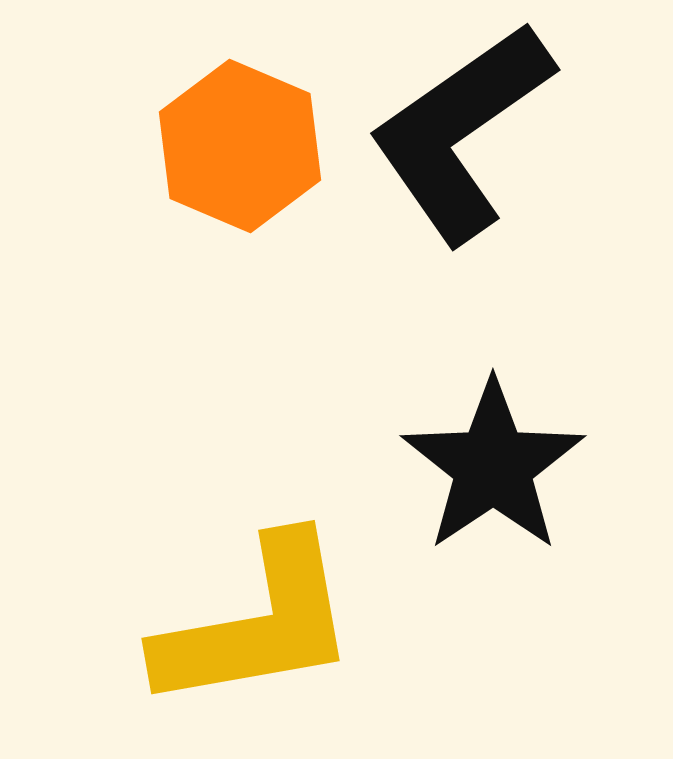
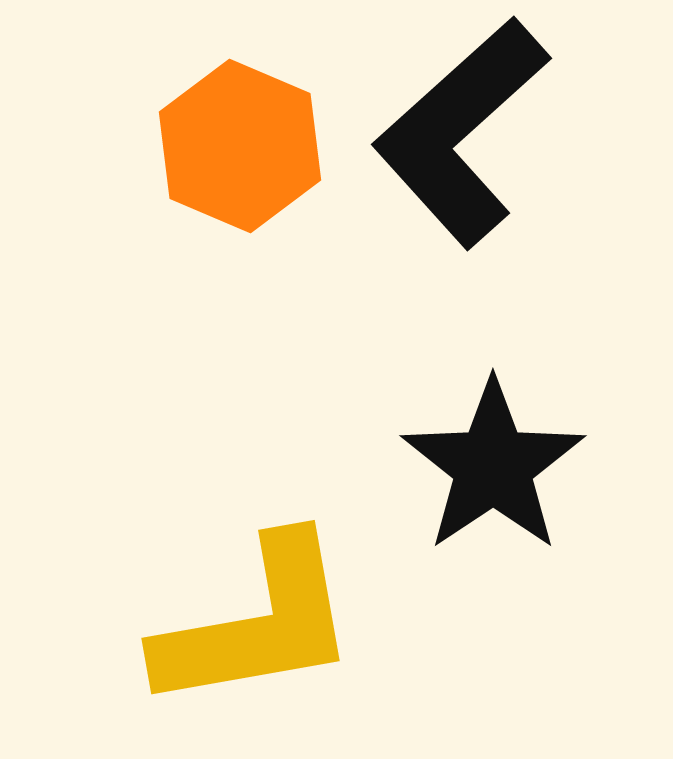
black L-shape: rotated 7 degrees counterclockwise
